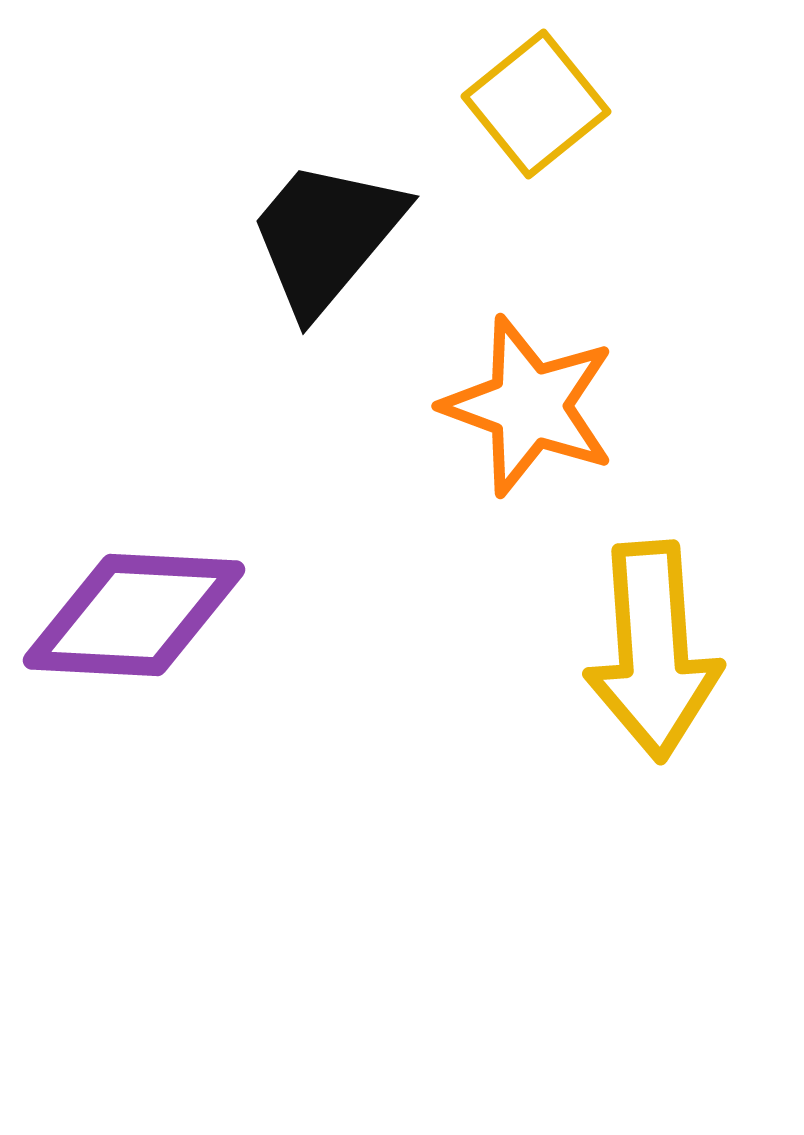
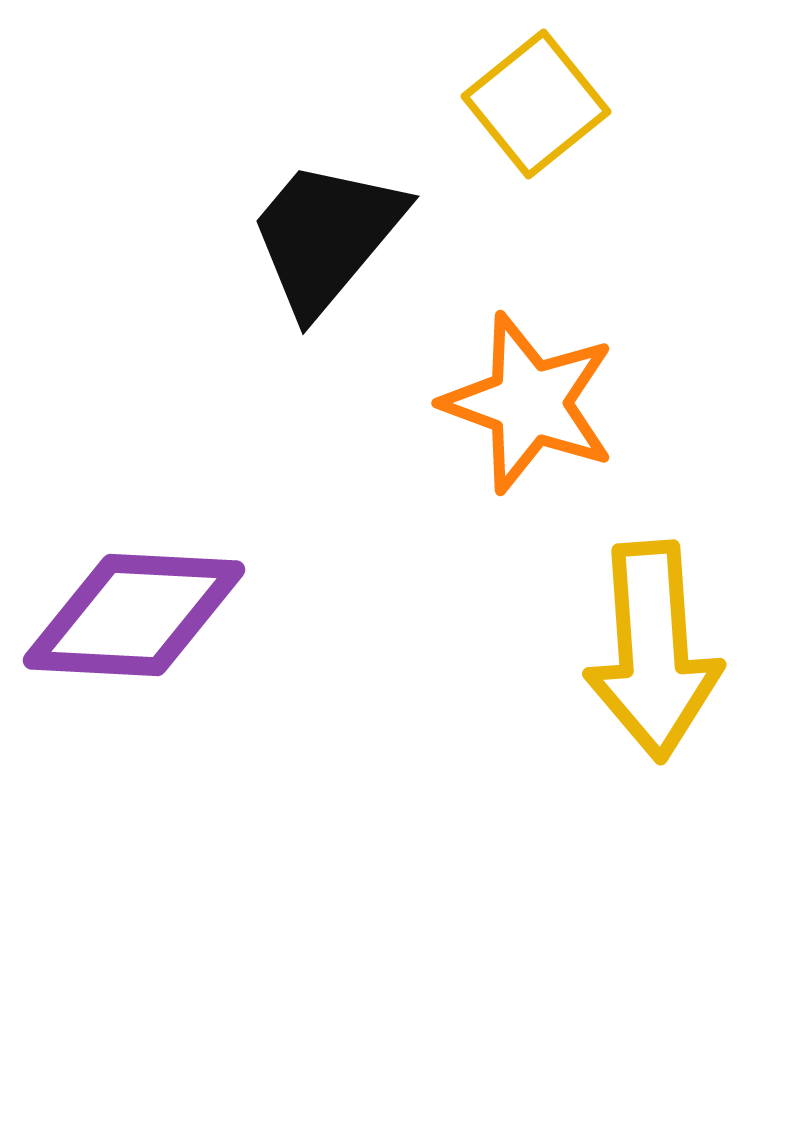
orange star: moved 3 px up
